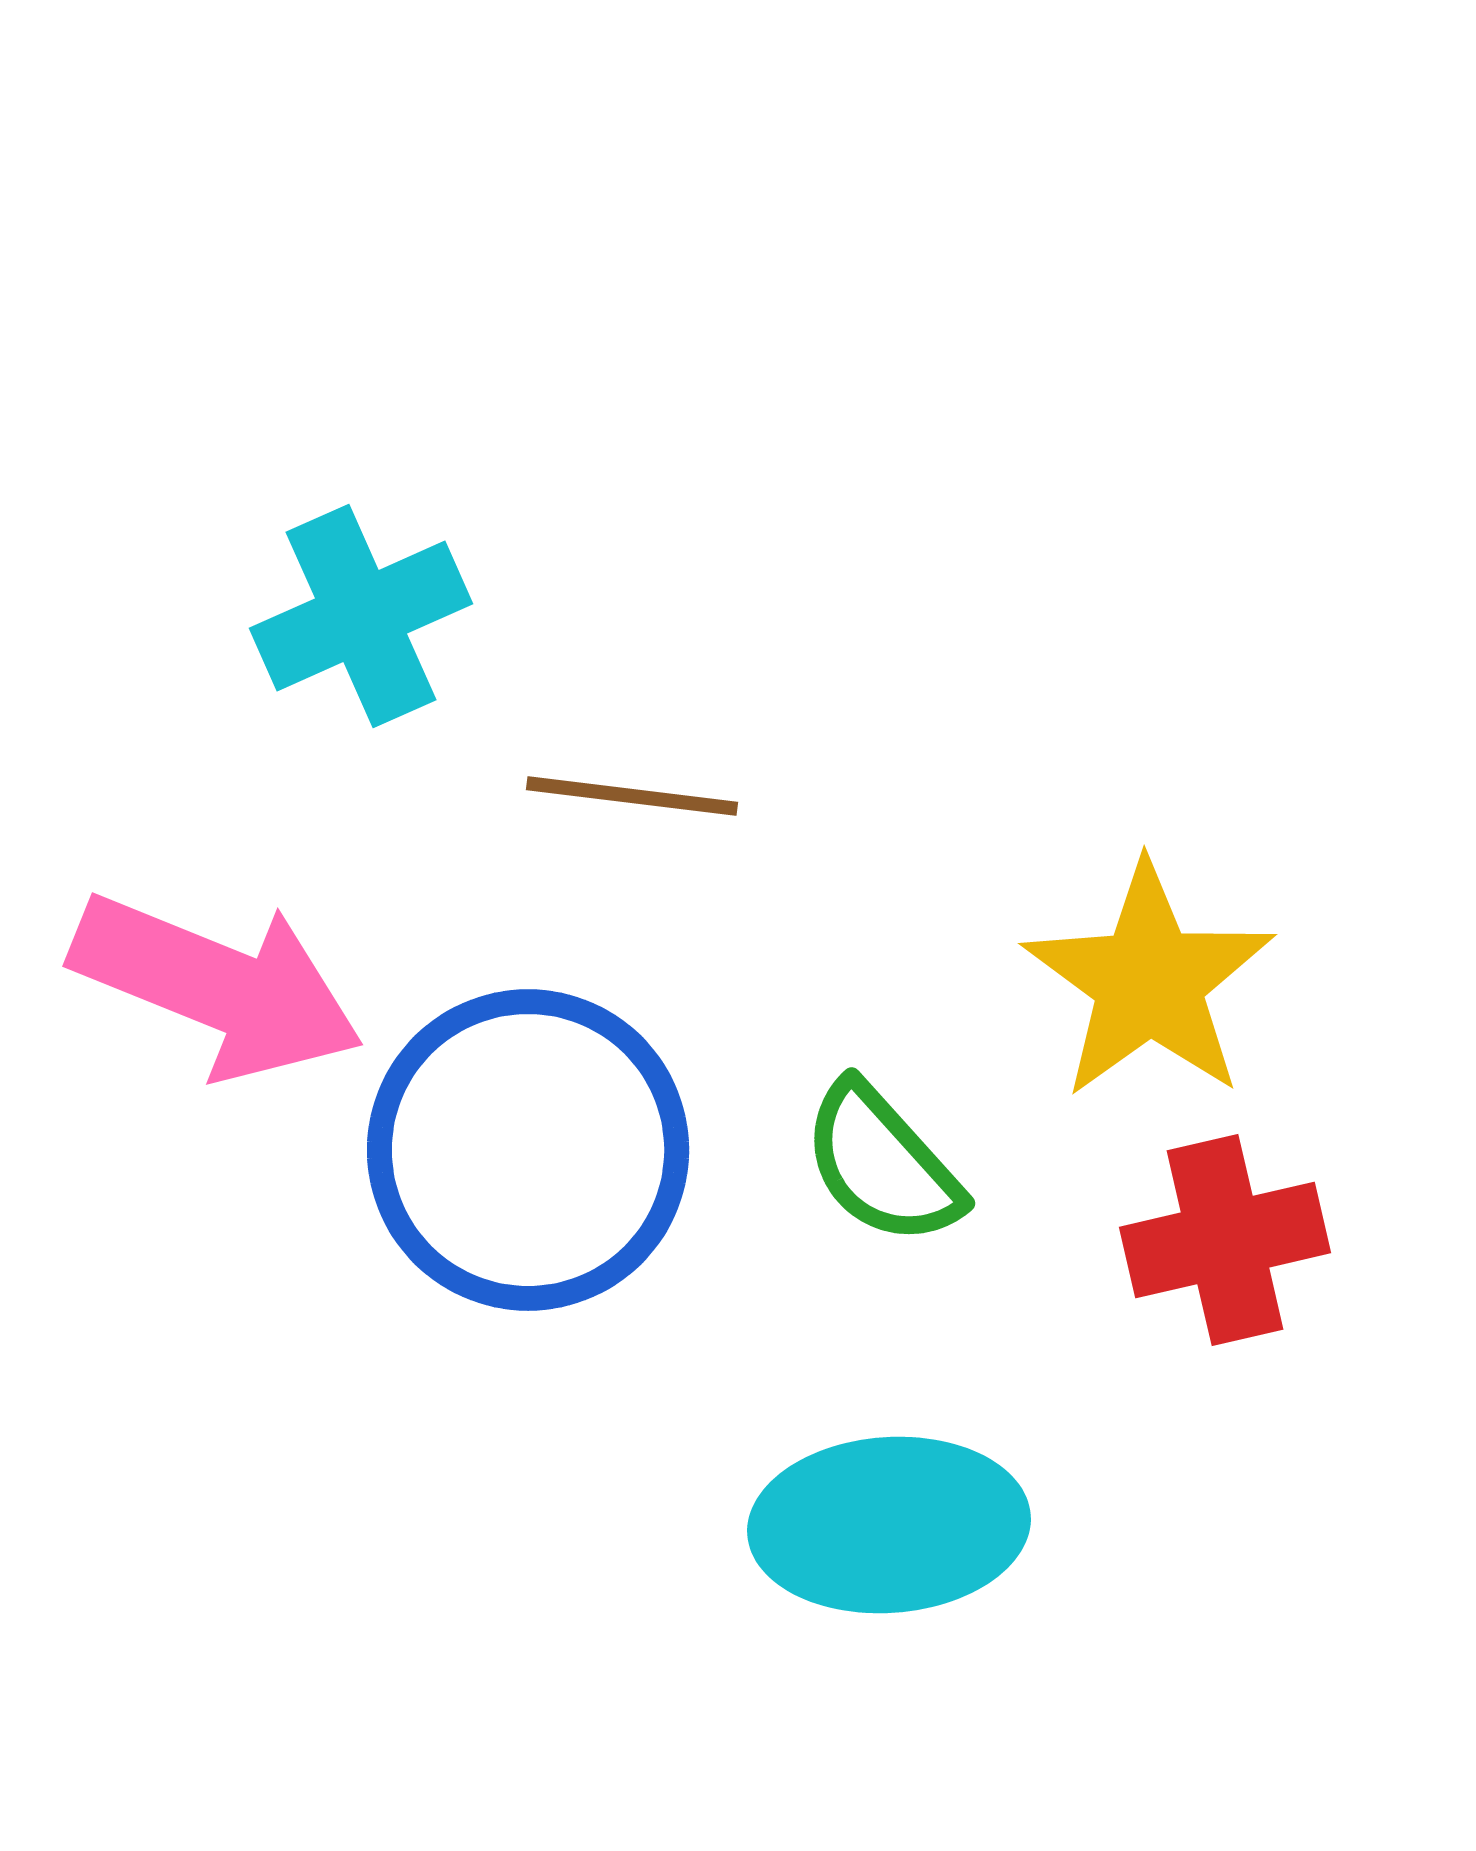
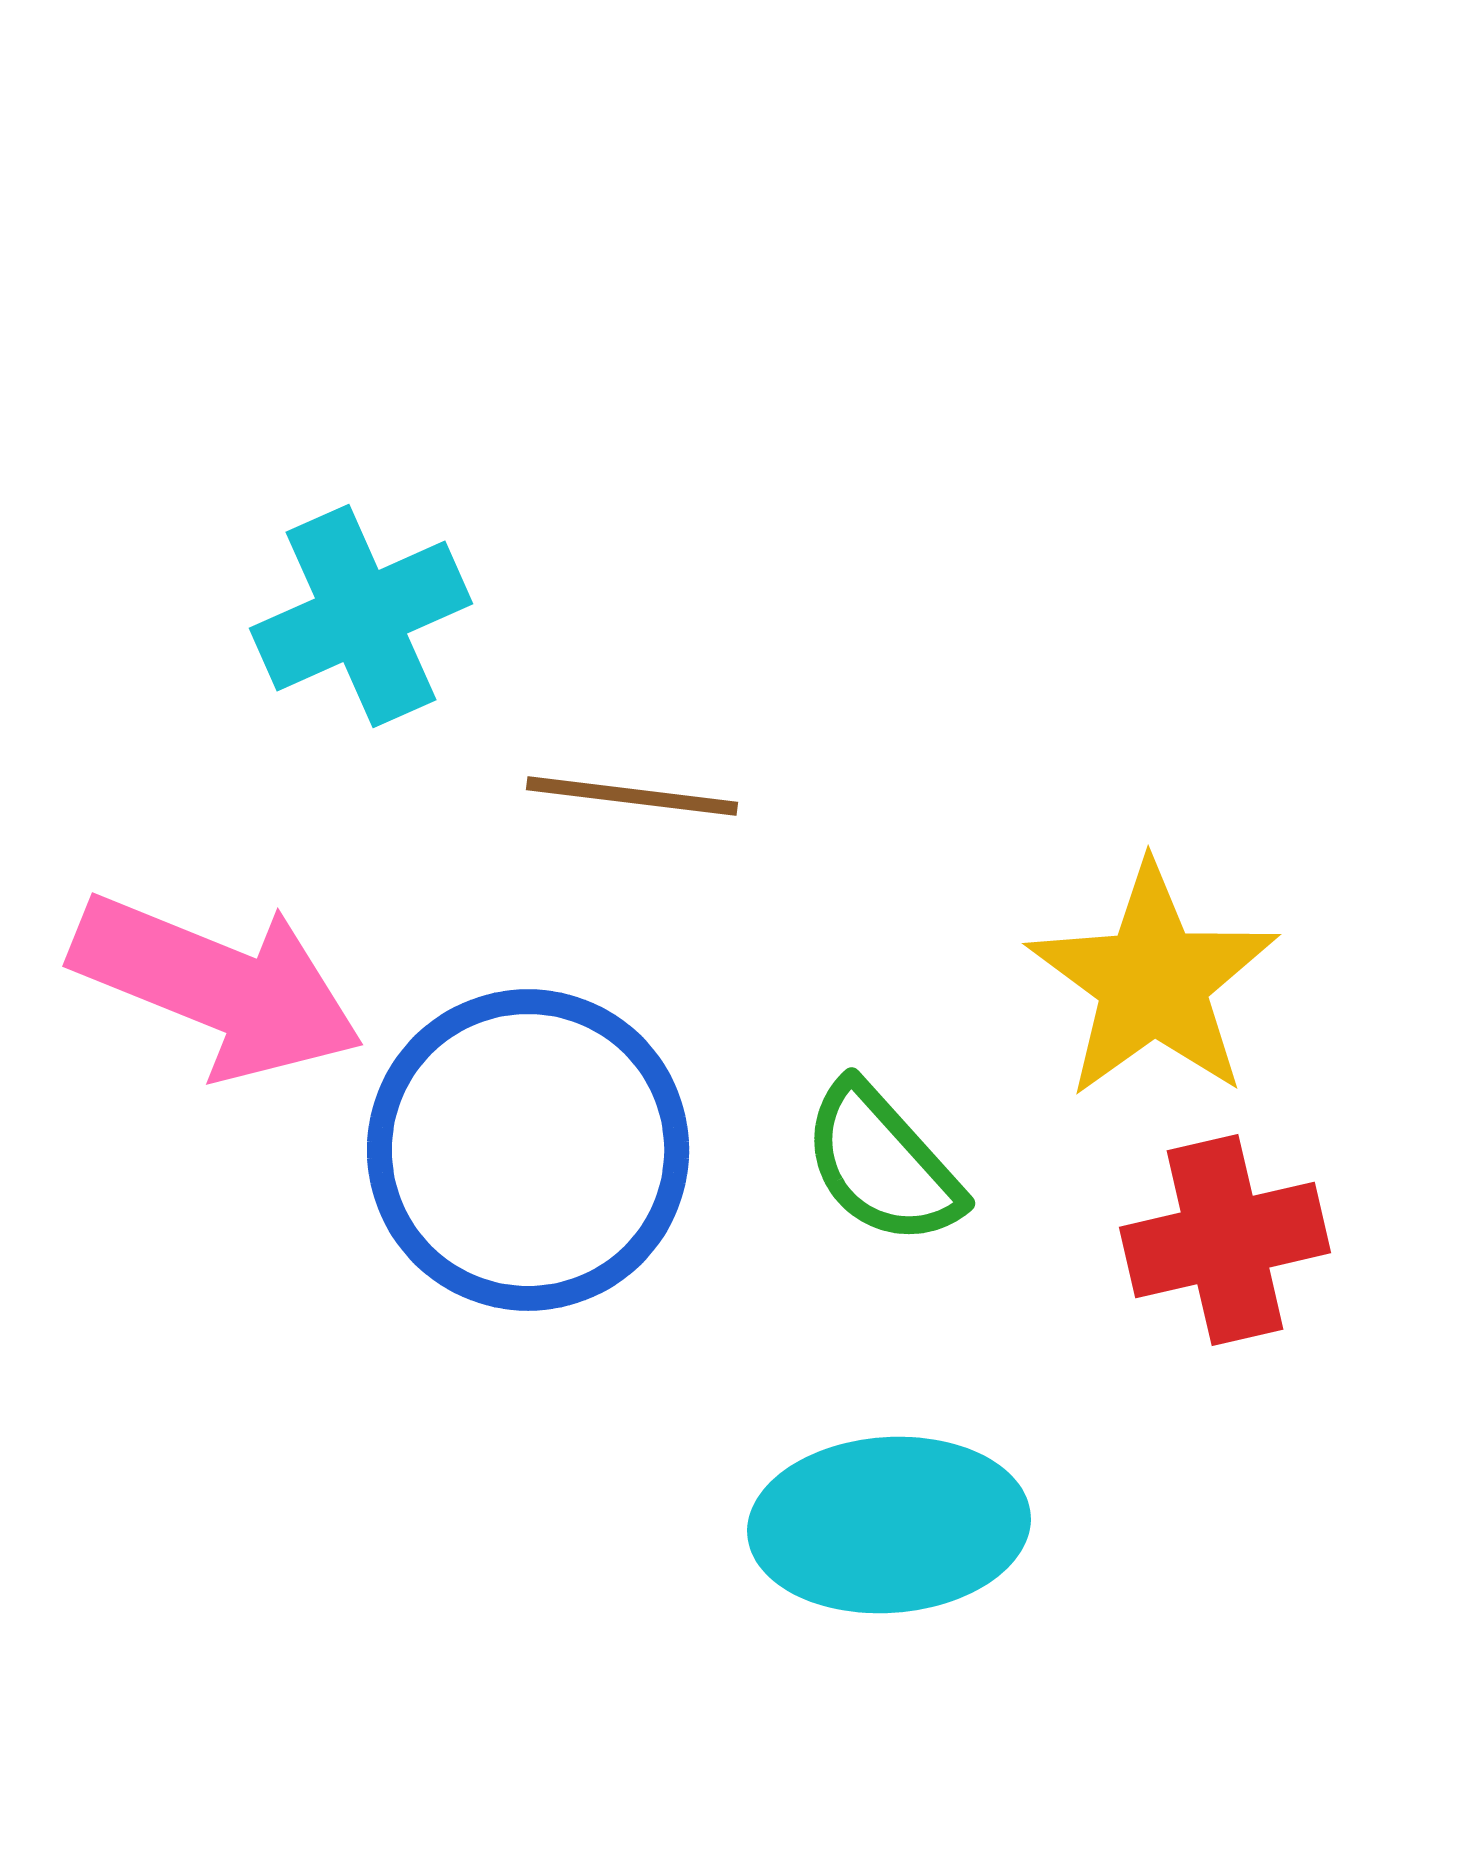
yellow star: moved 4 px right
